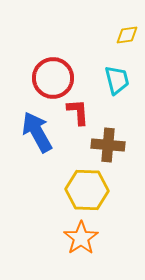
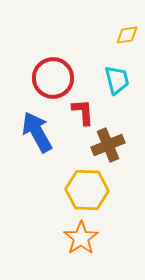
red L-shape: moved 5 px right
brown cross: rotated 28 degrees counterclockwise
